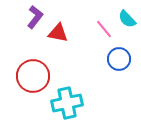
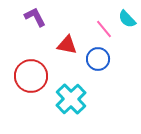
purple L-shape: rotated 65 degrees counterclockwise
red triangle: moved 9 px right, 12 px down
blue circle: moved 21 px left
red circle: moved 2 px left
cyan cross: moved 4 px right, 4 px up; rotated 32 degrees counterclockwise
